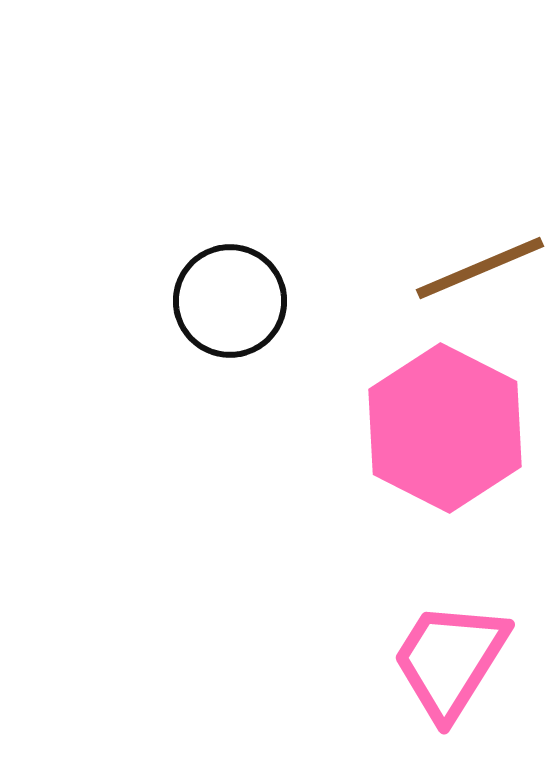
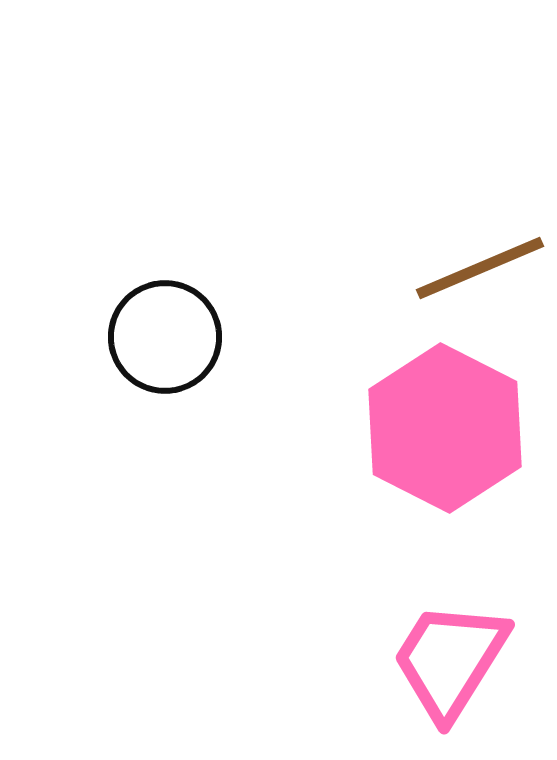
black circle: moved 65 px left, 36 px down
